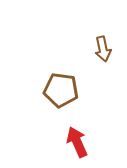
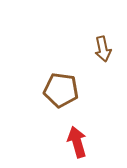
red arrow: rotated 8 degrees clockwise
